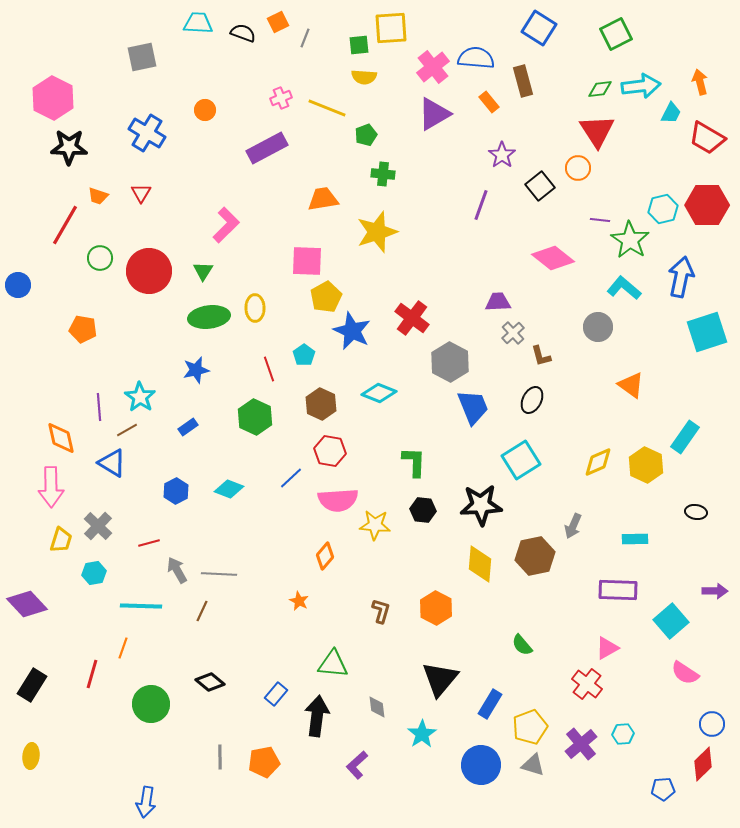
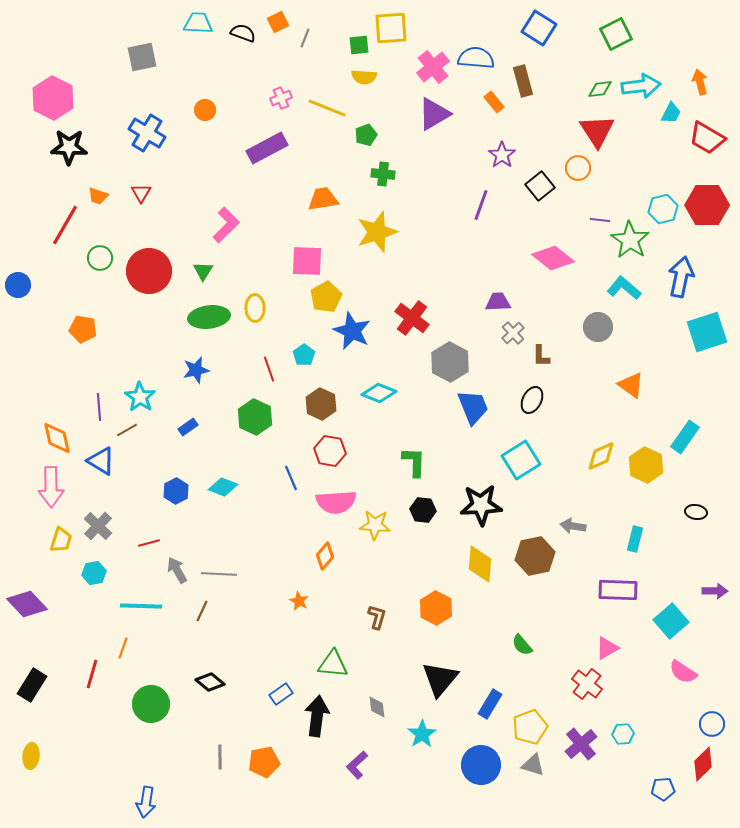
orange rectangle at (489, 102): moved 5 px right
brown L-shape at (541, 356): rotated 15 degrees clockwise
orange diamond at (61, 438): moved 4 px left
yellow diamond at (598, 462): moved 3 px right, 6 px up
blue triangle at (112, 463): moved 11 px left, 2 px up
blue line at (291, 478): rotated 70 degrees counterclockwise
cyan diamond at (229, 489): moved 6 px left, 2 px up
pink semicircle at (338, 500): moved 2 px left, 2 px down
gray arrow at (573, 526): rotated 75 degrees clockwise
cyan rectangle at (635, 539): rotated 75 degrees counterclockwise
brown L-shape at (381, 611): moved 4 px left, 6 px down
pink semicircle at (685, 673): moved 2 px left, 1 px up
blue rectangle at (276, 694): moved 5 px right; rotated 15 degrees clockwise
